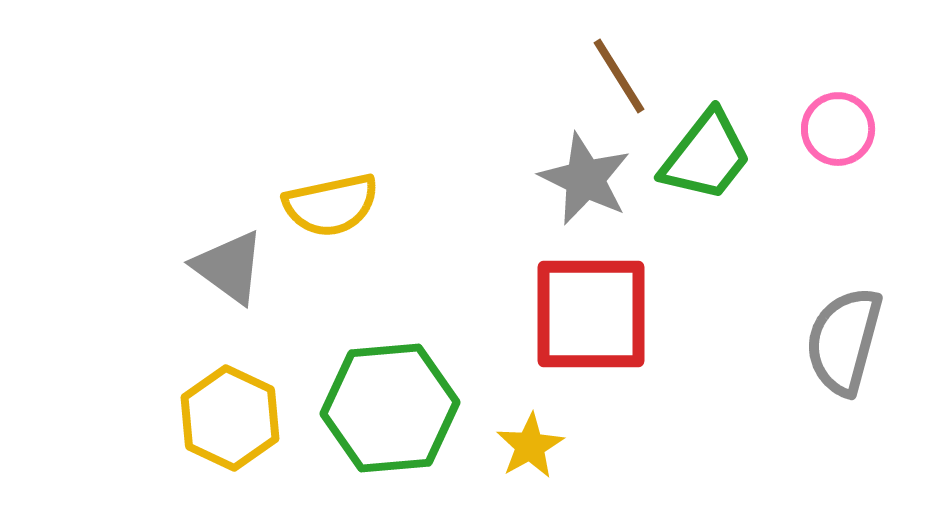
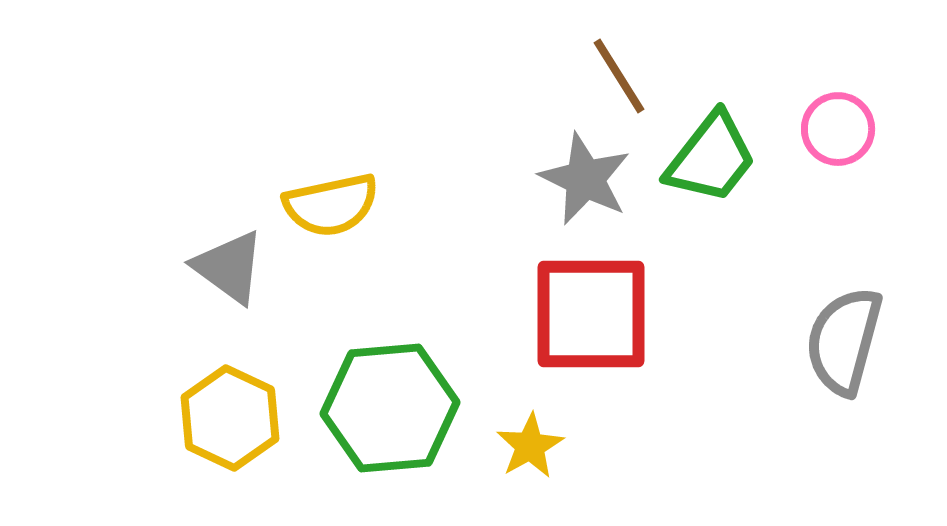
green trapezoid: moved 5 px right, 2 px down
